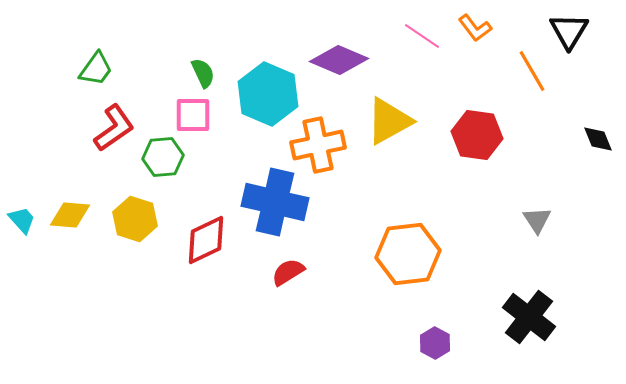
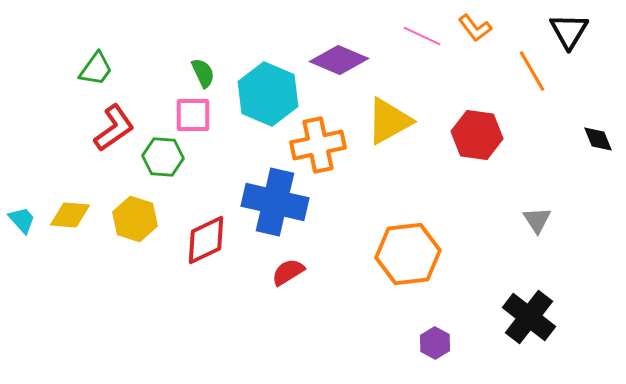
pink line: rotated 9 degrees counterclockwise
green hexagon: rotated 9 degrees clockwise
